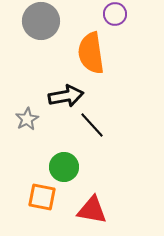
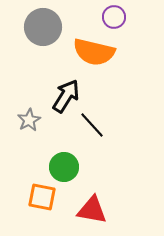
purple circle: moved 1 px left, 3 px down
gray circle: moved 2 px right, 6 px down
orange semicircle: moved 3 px right, 1 px up; rotated 69 degrees counterclockwise
black arrow: rotated 48 degrees counterclockwise
gray star: moved 2 px right, 1 px down
